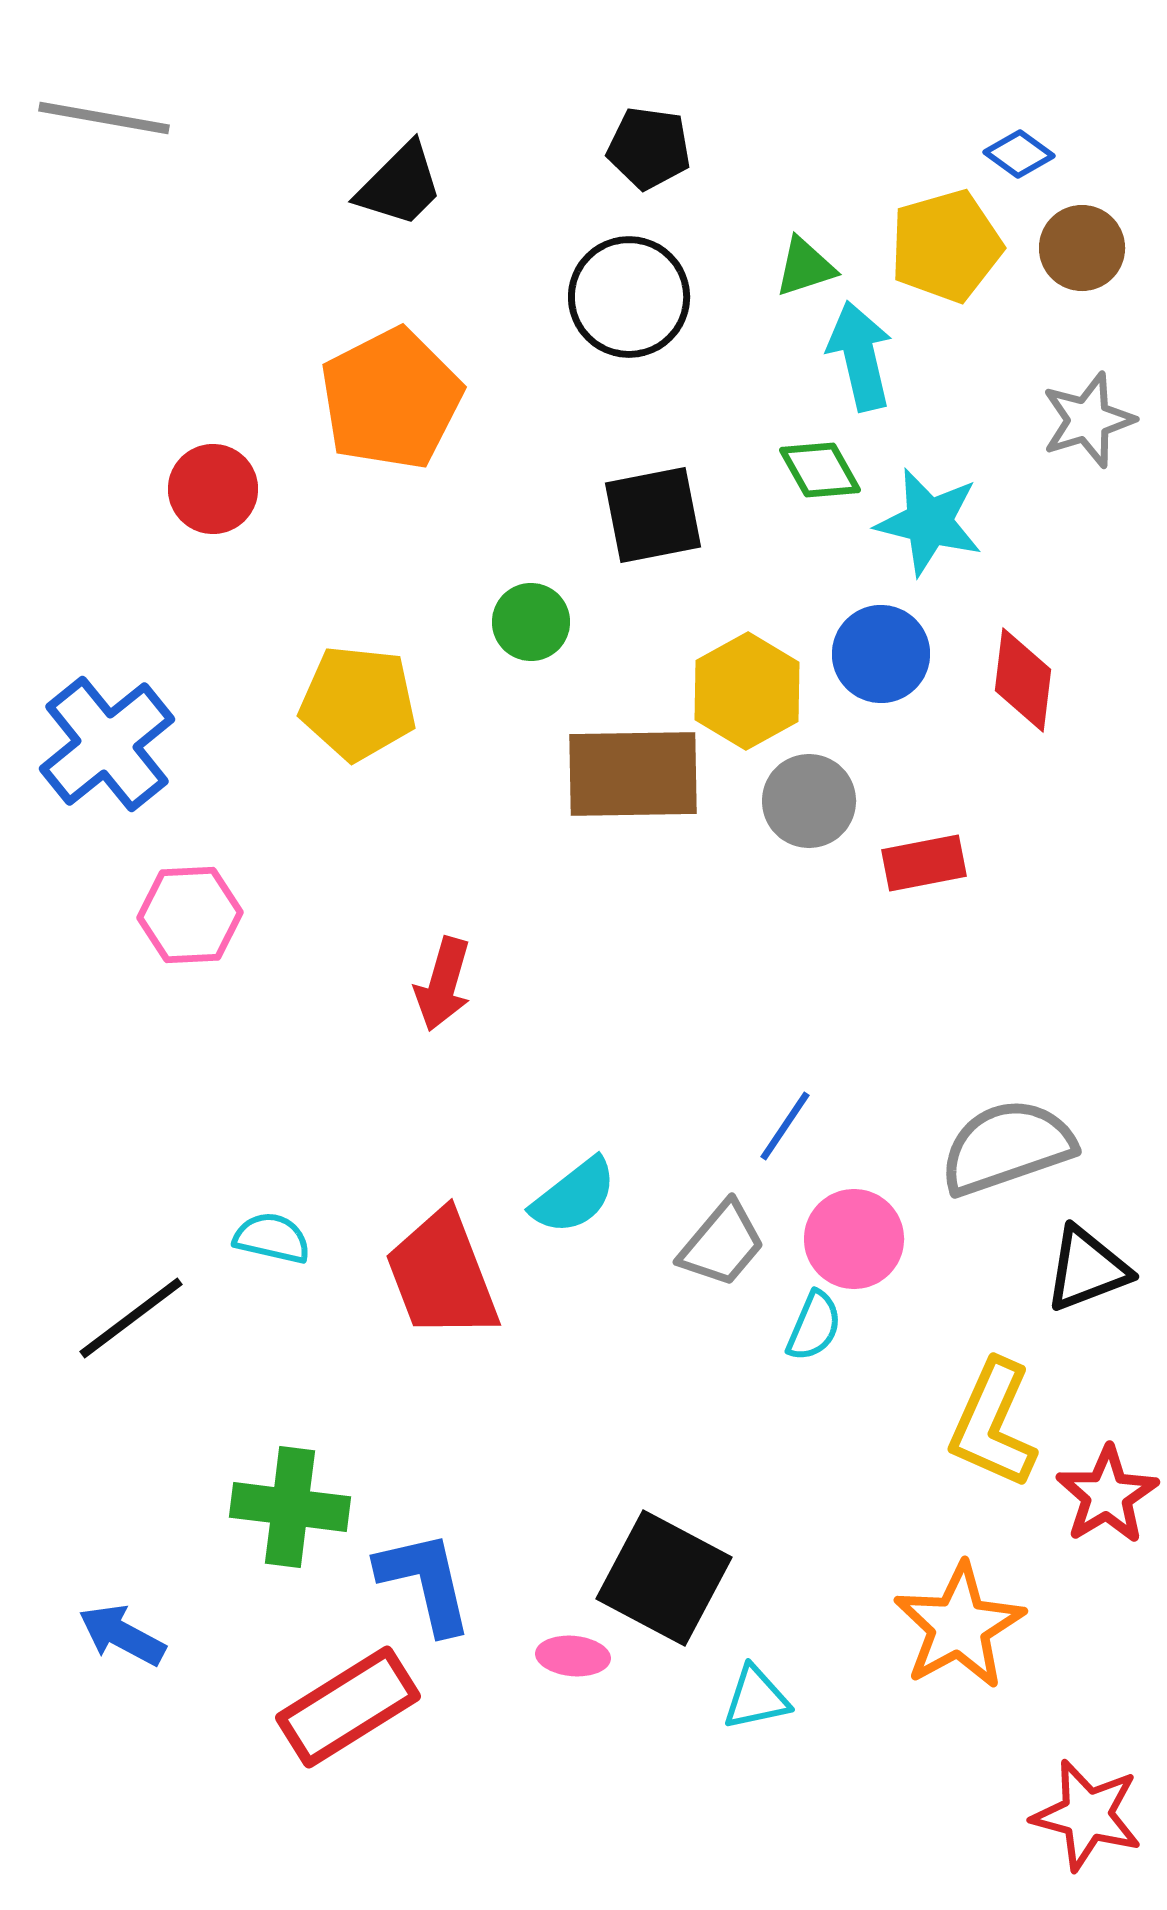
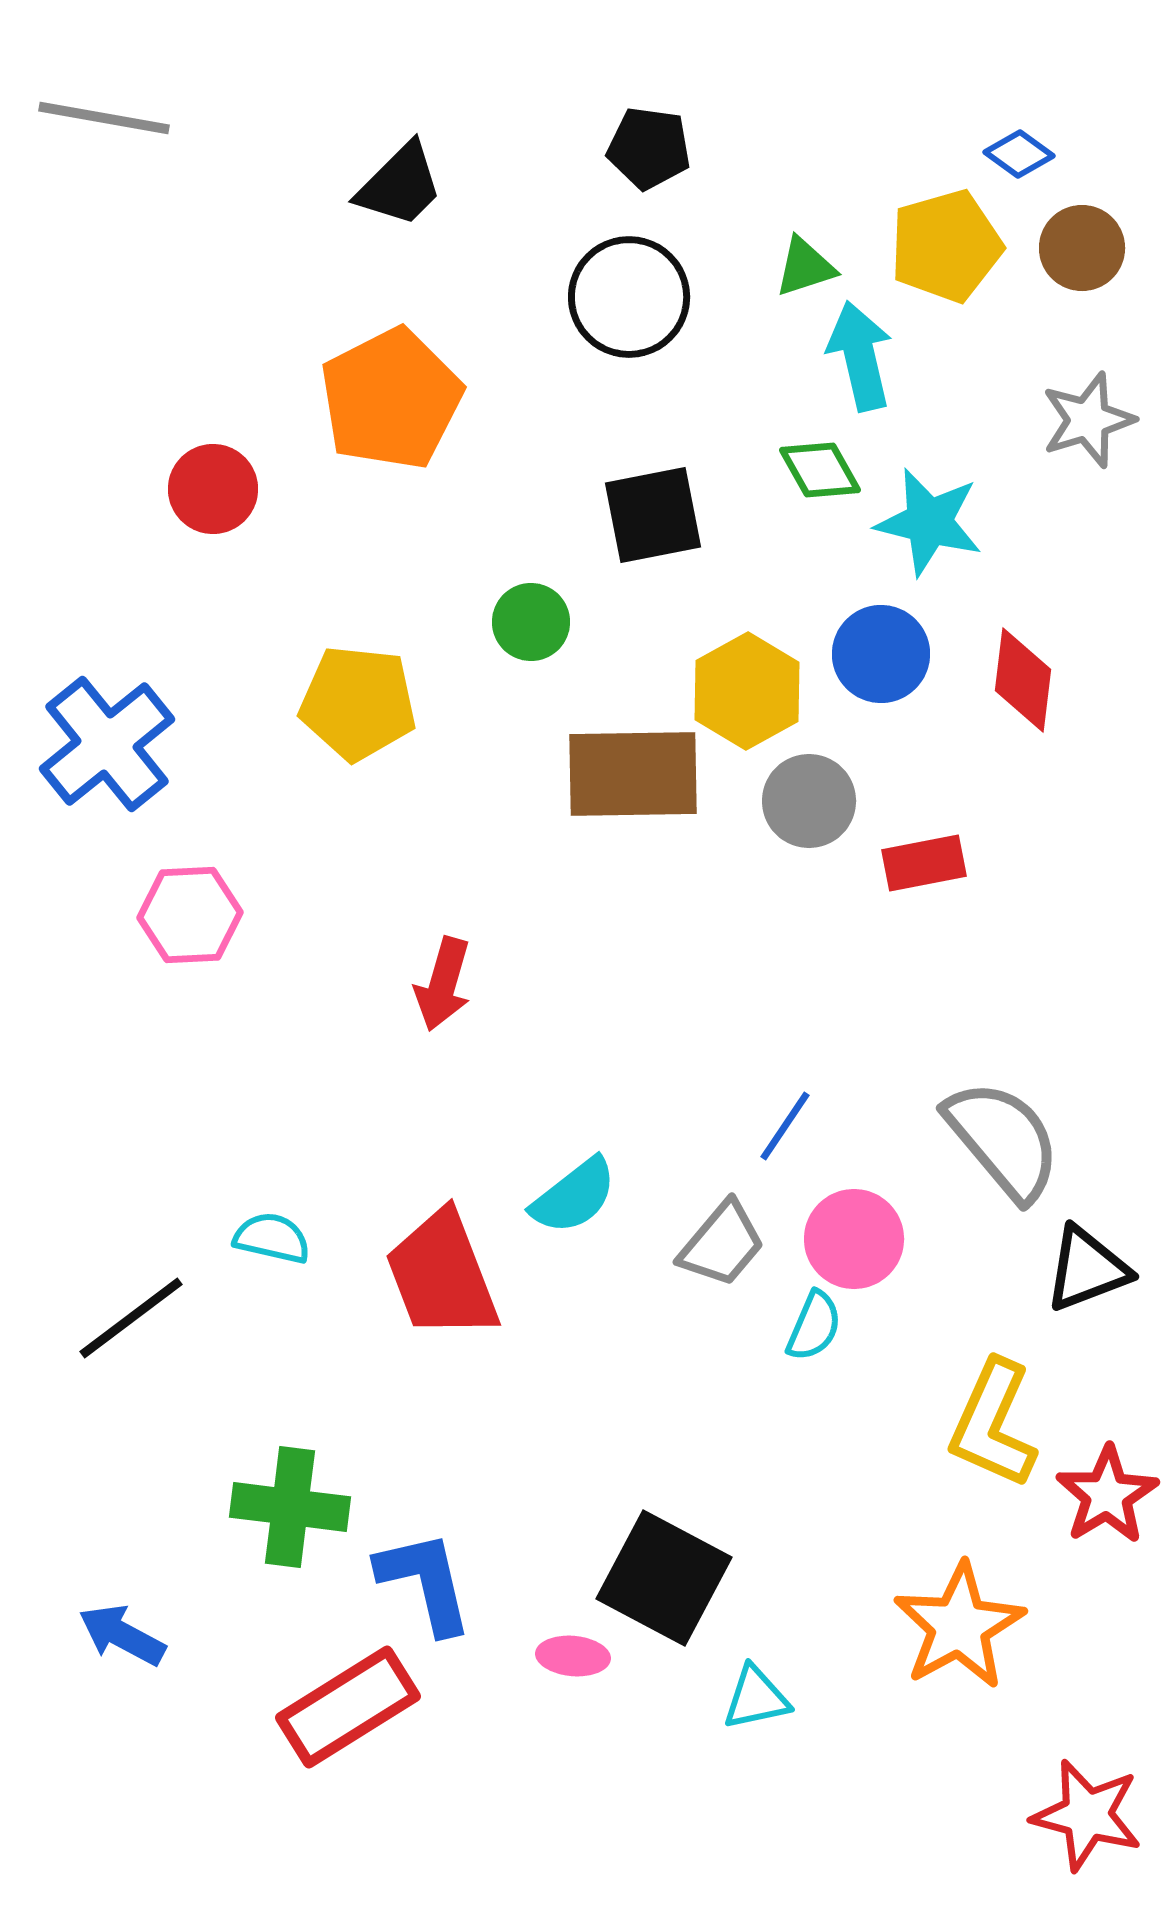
gray semicircle at (1007, 1147): moved 4 px left, 7 px up; rotated 69 degrees clockwise
